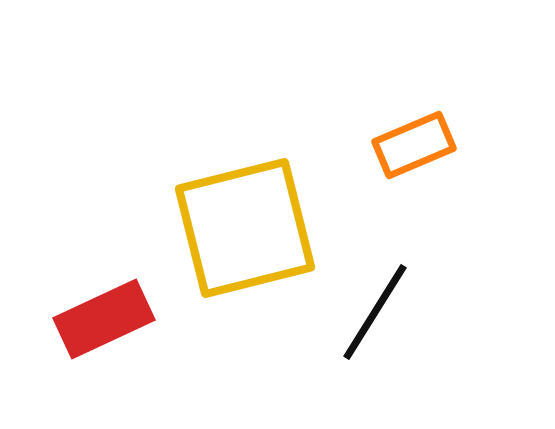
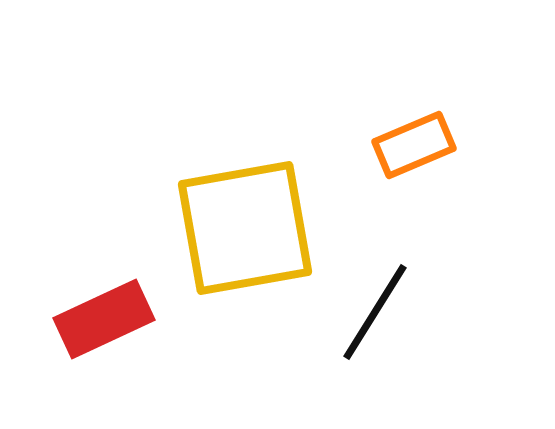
yellow square: rotated 4 degrees clockwise
